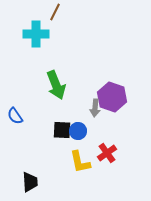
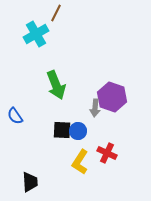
brown line: moved 1 px right, 1 px down
cyan cross: rotated 30 degrees counterclockwise
red cross: rotated 30 degrees counterclockwise
yellow L-shape: rotated 45 degrees clockwise
